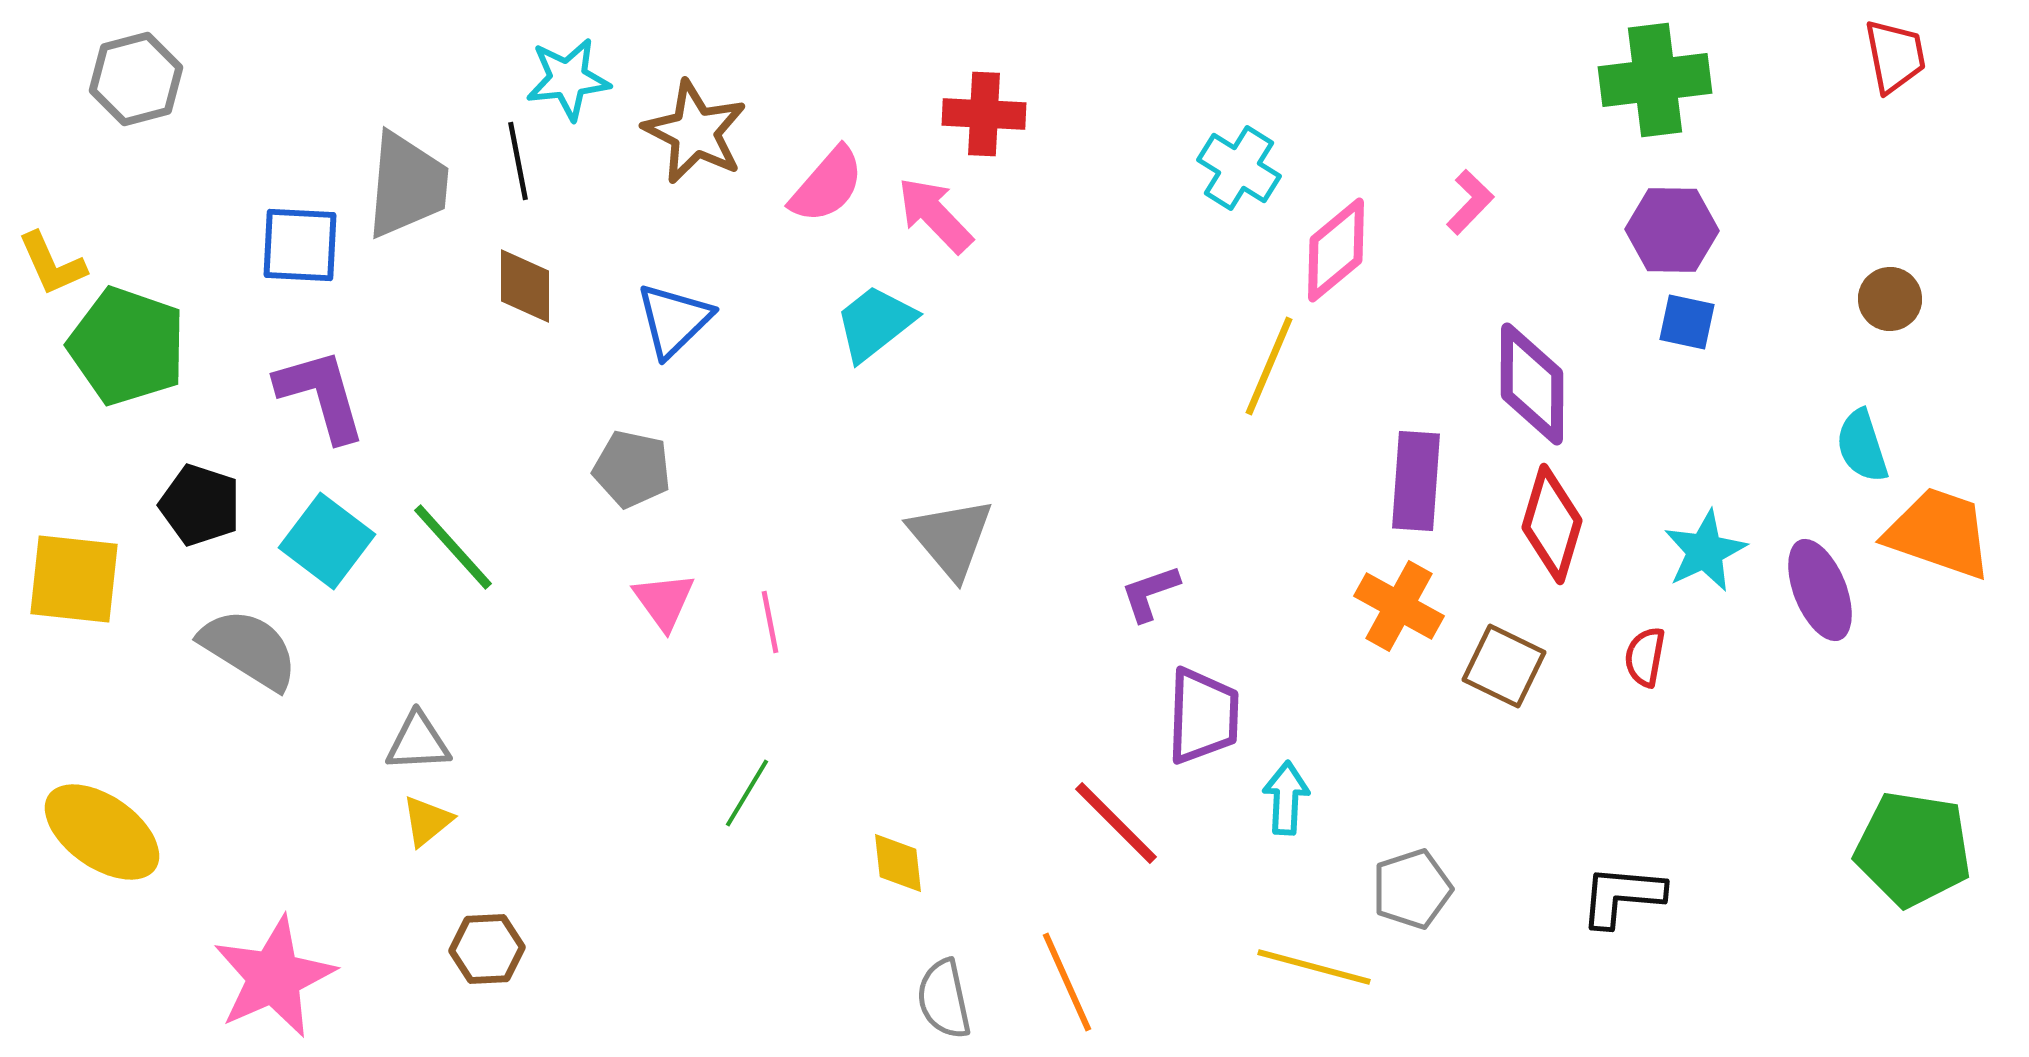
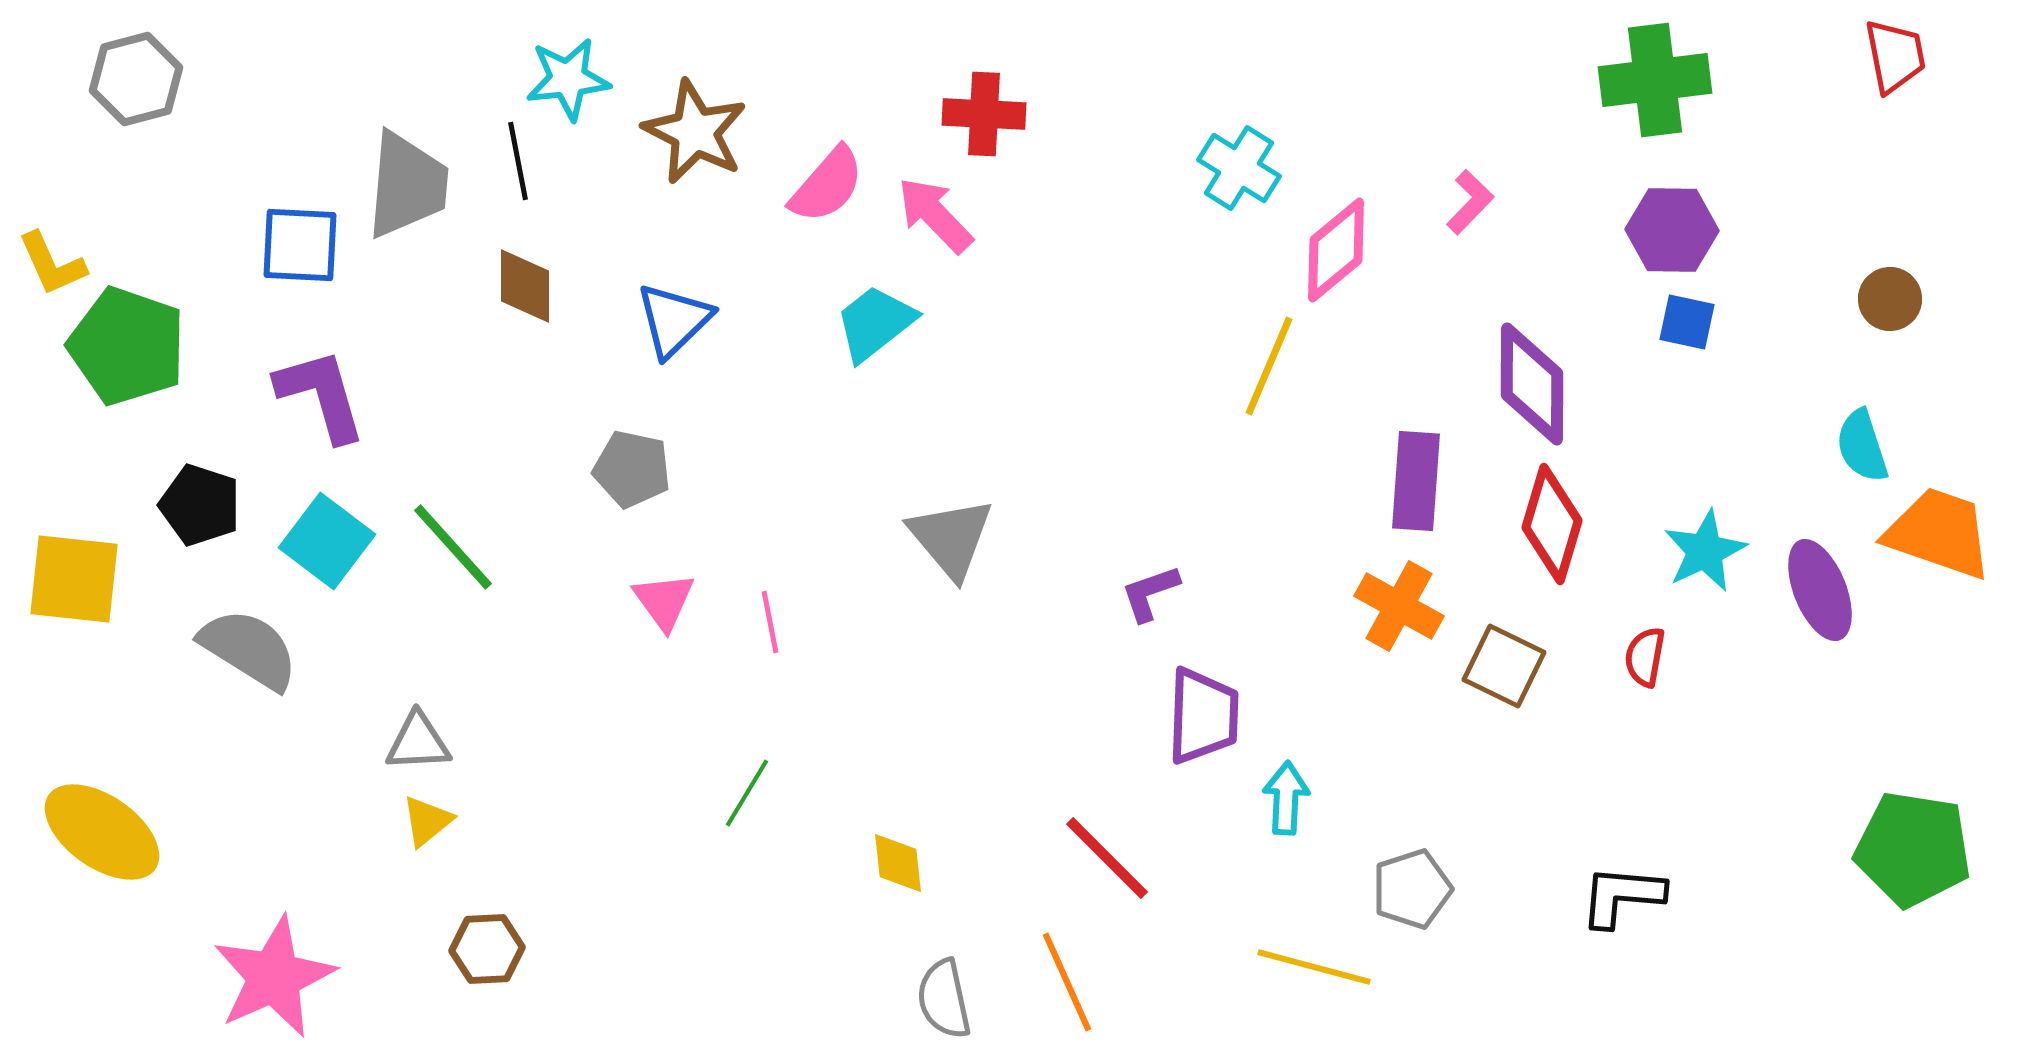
red line at (1116, 823): moved 9 px left, 35 px down
